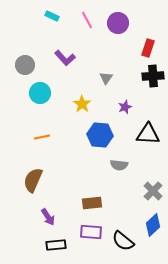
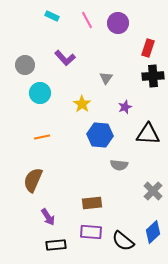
blue diamond: moved 7 px down
